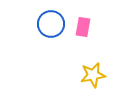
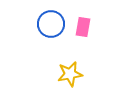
yellow star: moved 23 px left, 1 px up
